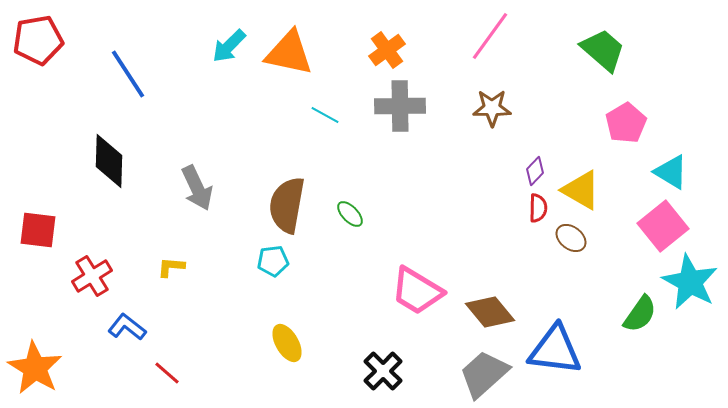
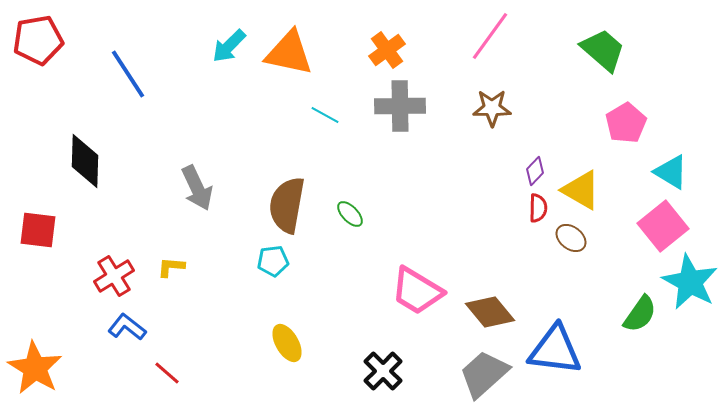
black diamond: moved 24 px left
red cross: moved 22 px right
